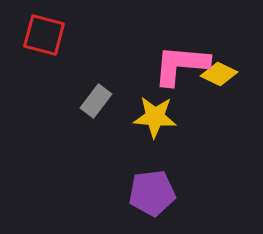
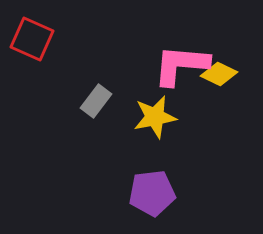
red square: moved 12 px left, 4 px down; rotated 9 degrees clockwise
yellow star: rotated 15 degrees counterclockwise
